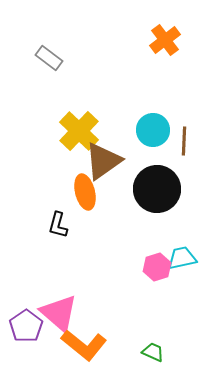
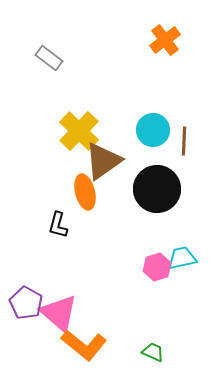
purple pentagon: moved 23 px up; rotated 8 degrees counterclockwise
